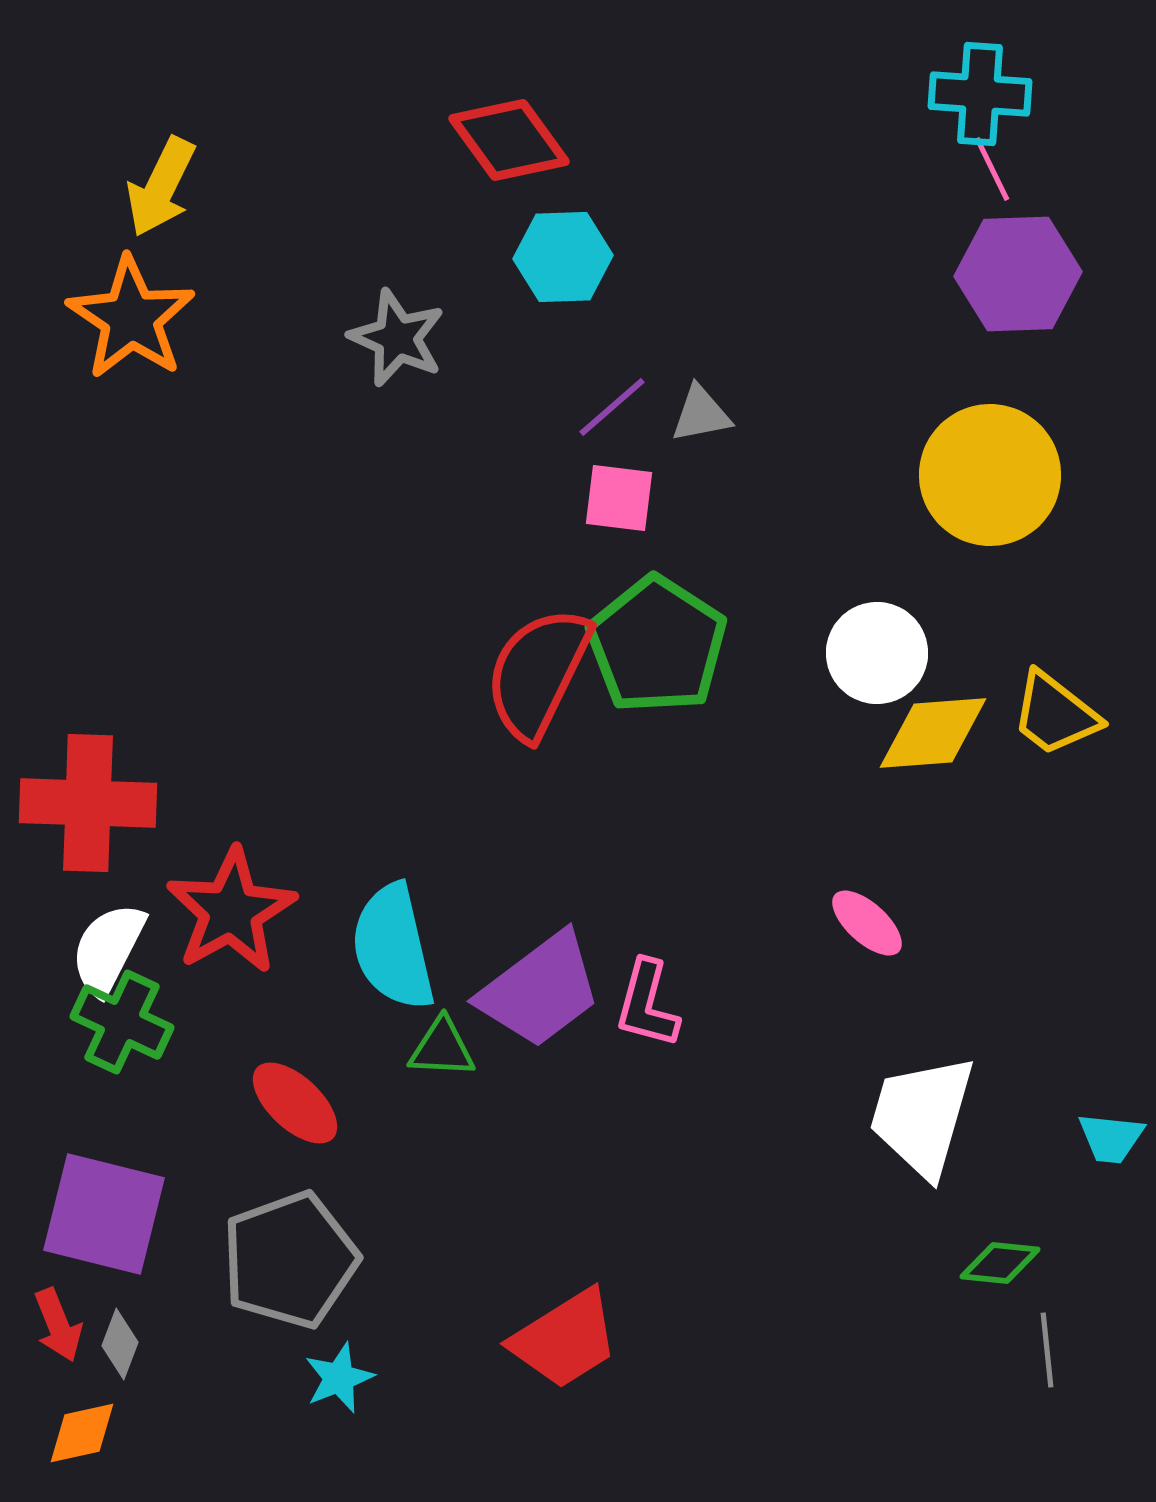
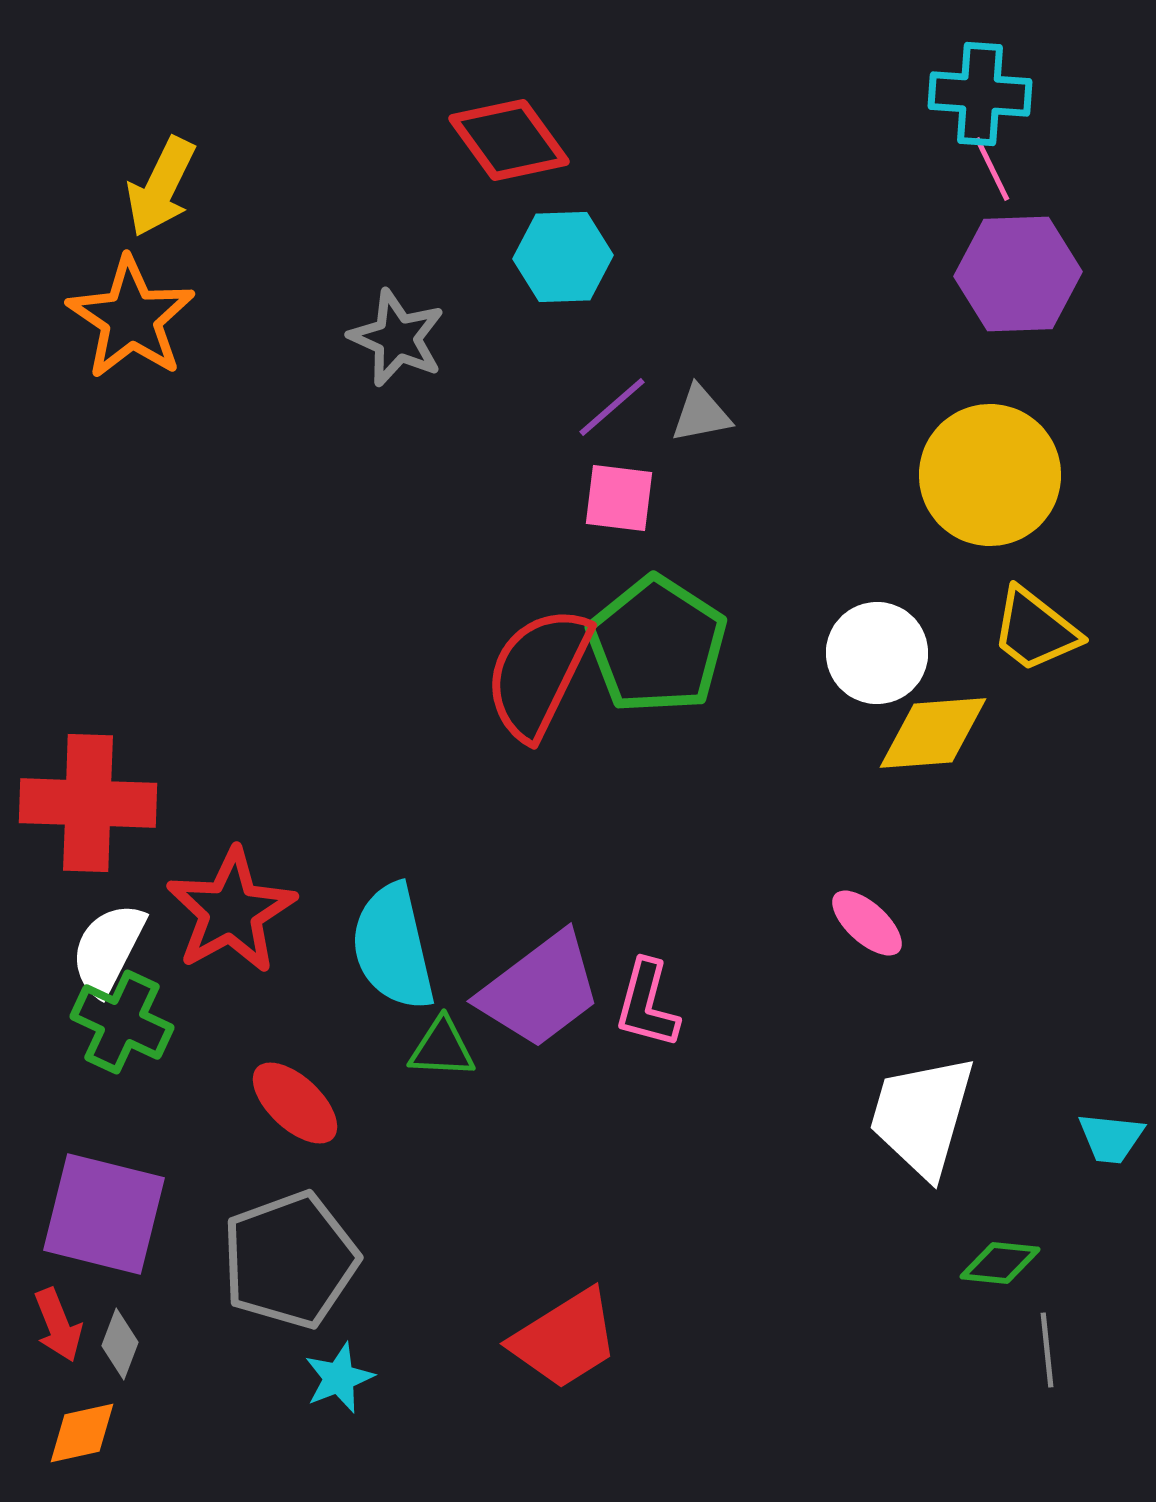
yellow trapezoid: moved 20 px left, 84 px up
